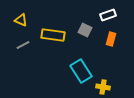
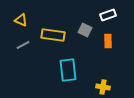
orange rectangle: moved 3 px left, 2 px down; rotated 16 degrees counterclockwise
cyan rectangle: moved 13 px left, 1 px up; rotated 25 degrees clockwise
